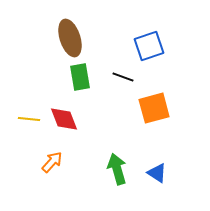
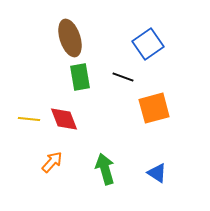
blue square: moved 1 px left, 2 px up; rotated 16 degrees counterclockwise
green arrow: moved 12 px left
